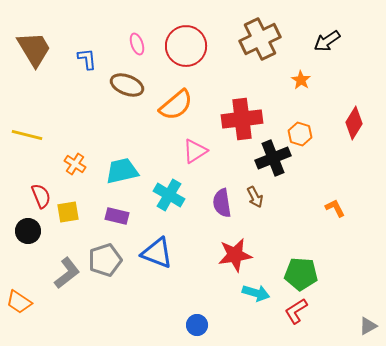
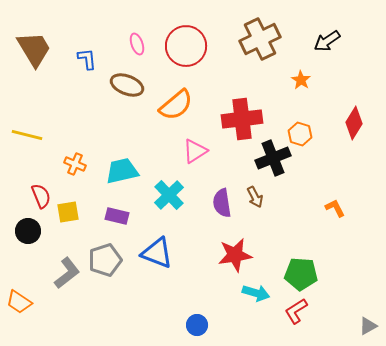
orange cross: rotated 10 degrees counterclockwise
cyan cross: rotated 16 degrees clockwise
